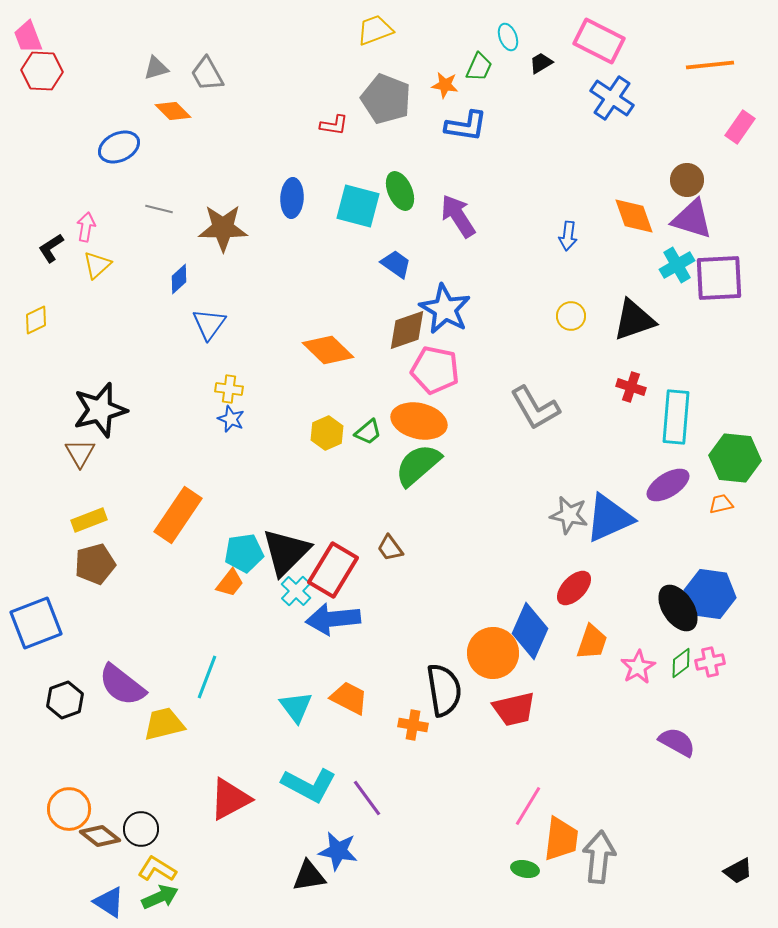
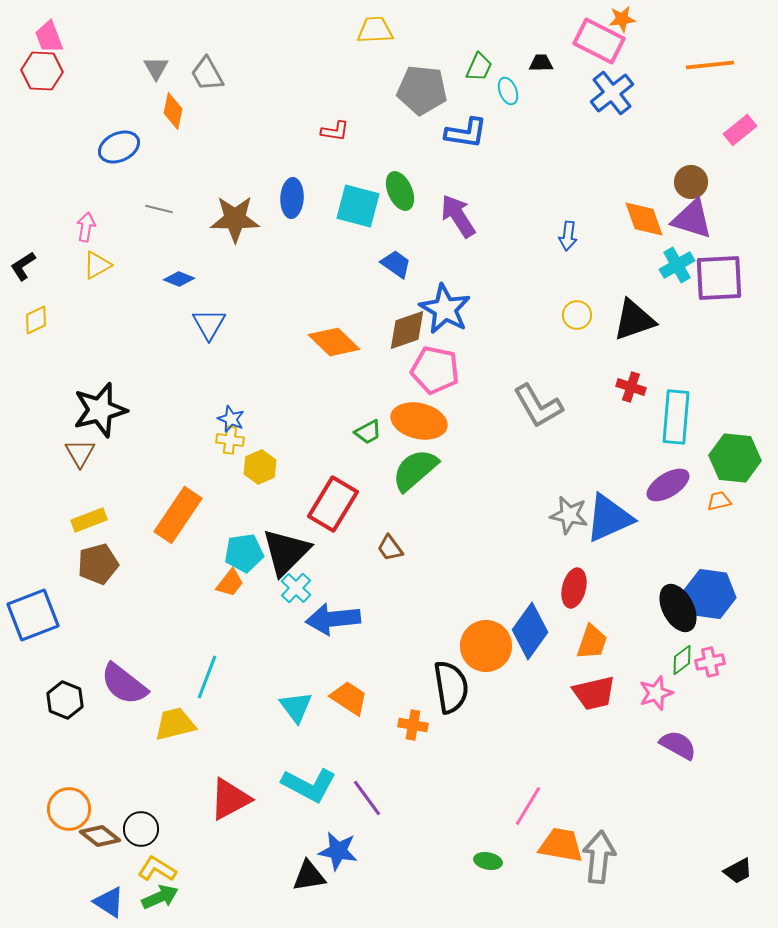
yellow trapezoid at (375, 30): rotated 18 degrees clockwise
pink trapezoid at (28, 37): moved 21 px right
cyan ellipse at (508, 37): moved 54 px down
black trapezoid at (541, 63): rotated 30 degrees clockwise
gray triangle at (156, 68): rotated 44 degrees counterclockwise
orange star at (445, 85): moved 177 px right, 66 px up; rotated 16 degrees counterclockwise
blue cross at (612, 98): moved 5 px up; rotated 18 degrees clockwise
gray pentagon at (386, 99): moved 36 px right, 9 px up; rotated 15 degrees counterclockwise
orange diamond at (173, 111): rotated 57 degrees clockwise
red L-shape at (334, 125): moved 1 px right, 6 px down
blue L-shape at (466, 126): moved 7 px down
pink rectangle at (740, 127): moved 3 px down; rotated 16 degrees clockwise
brown circle at (687, 180): moved 4 px right, 2 px down
orange diamond at (634, 216): moved 10 px right, 3 px down
brown star at (223, 228): moved 12 px right, 9 px up
black L-shape at (51, 248): moved 28 px left, 18 px down
yellow triangle at (97, 265): rotated 12 degrees clockwise
blue diamond at (179, 279): rotated 64 degrees clockwise
yellow circle at (571, 316): moved 6 px right, 1 px up
blue triangle at (209, 324): rotated 6 degrees counterclockwise
orange diamond at (328, 350): moved 6 px right, 8 px up
yellow cross at (229, 389): moved 1 px right, 51 px down
gray L-shape at (535, 408): moved 3 px right, 2 px up
green trapezoid at (368, 432): rotated 12 degrees clockwise
yellow hexagon at (327, 433): moved 67 px left, 34 px down
green semicircle at (418, 465): moved 3 px left, 5 px down
orange trapezoid at (721, 504): moved 2 px left, 3 px up
brown pentagon at (95, 564): moved 3 px right
red rectangle at (333, 570): moved 66 px up
red ellipse at (574, 588): rotated 30 degrees counterclockwise
cyan cross at (296, 591): moved 3 px up
black ellipse at (678, 608): rotated 6 degrees clockwise
blue square at (36, 623): moved 3 px left, 8 px up
blue diamond at (530, 631): rotated 12 degrees clockwise
orange circle at (493, 653): moved 7 px left, 7 px up
green diamond at (681, 663): moved 1 px right, 3 px up
pink star at (638, 667): moved 18 px right, 26 px down; rotated 12 degrees clockwise
purple semicircle at (122, 685): moved 2 px right, 1 px up
black semicircle at (444, 690): moved 7 px right, 3 px up
orange trapezoid at (349, 698): rotated 6 degrees clockwise
black hexagon at (65, 700): rotated 18 degrees counterclockwise
red trapezoid at (514, 709): moved 80 px right, 16 px up
yellow trapezoid at (164, 724): moved 11 px right
purple semicircle at (677, 742): moved 1 px right, 3 px down
orange trapezoid at (561, 839): moved 6 px down; rotated 87 degrees counterclockwise
green ellipse at (525, 869): moved 37 px left, 8 px up
